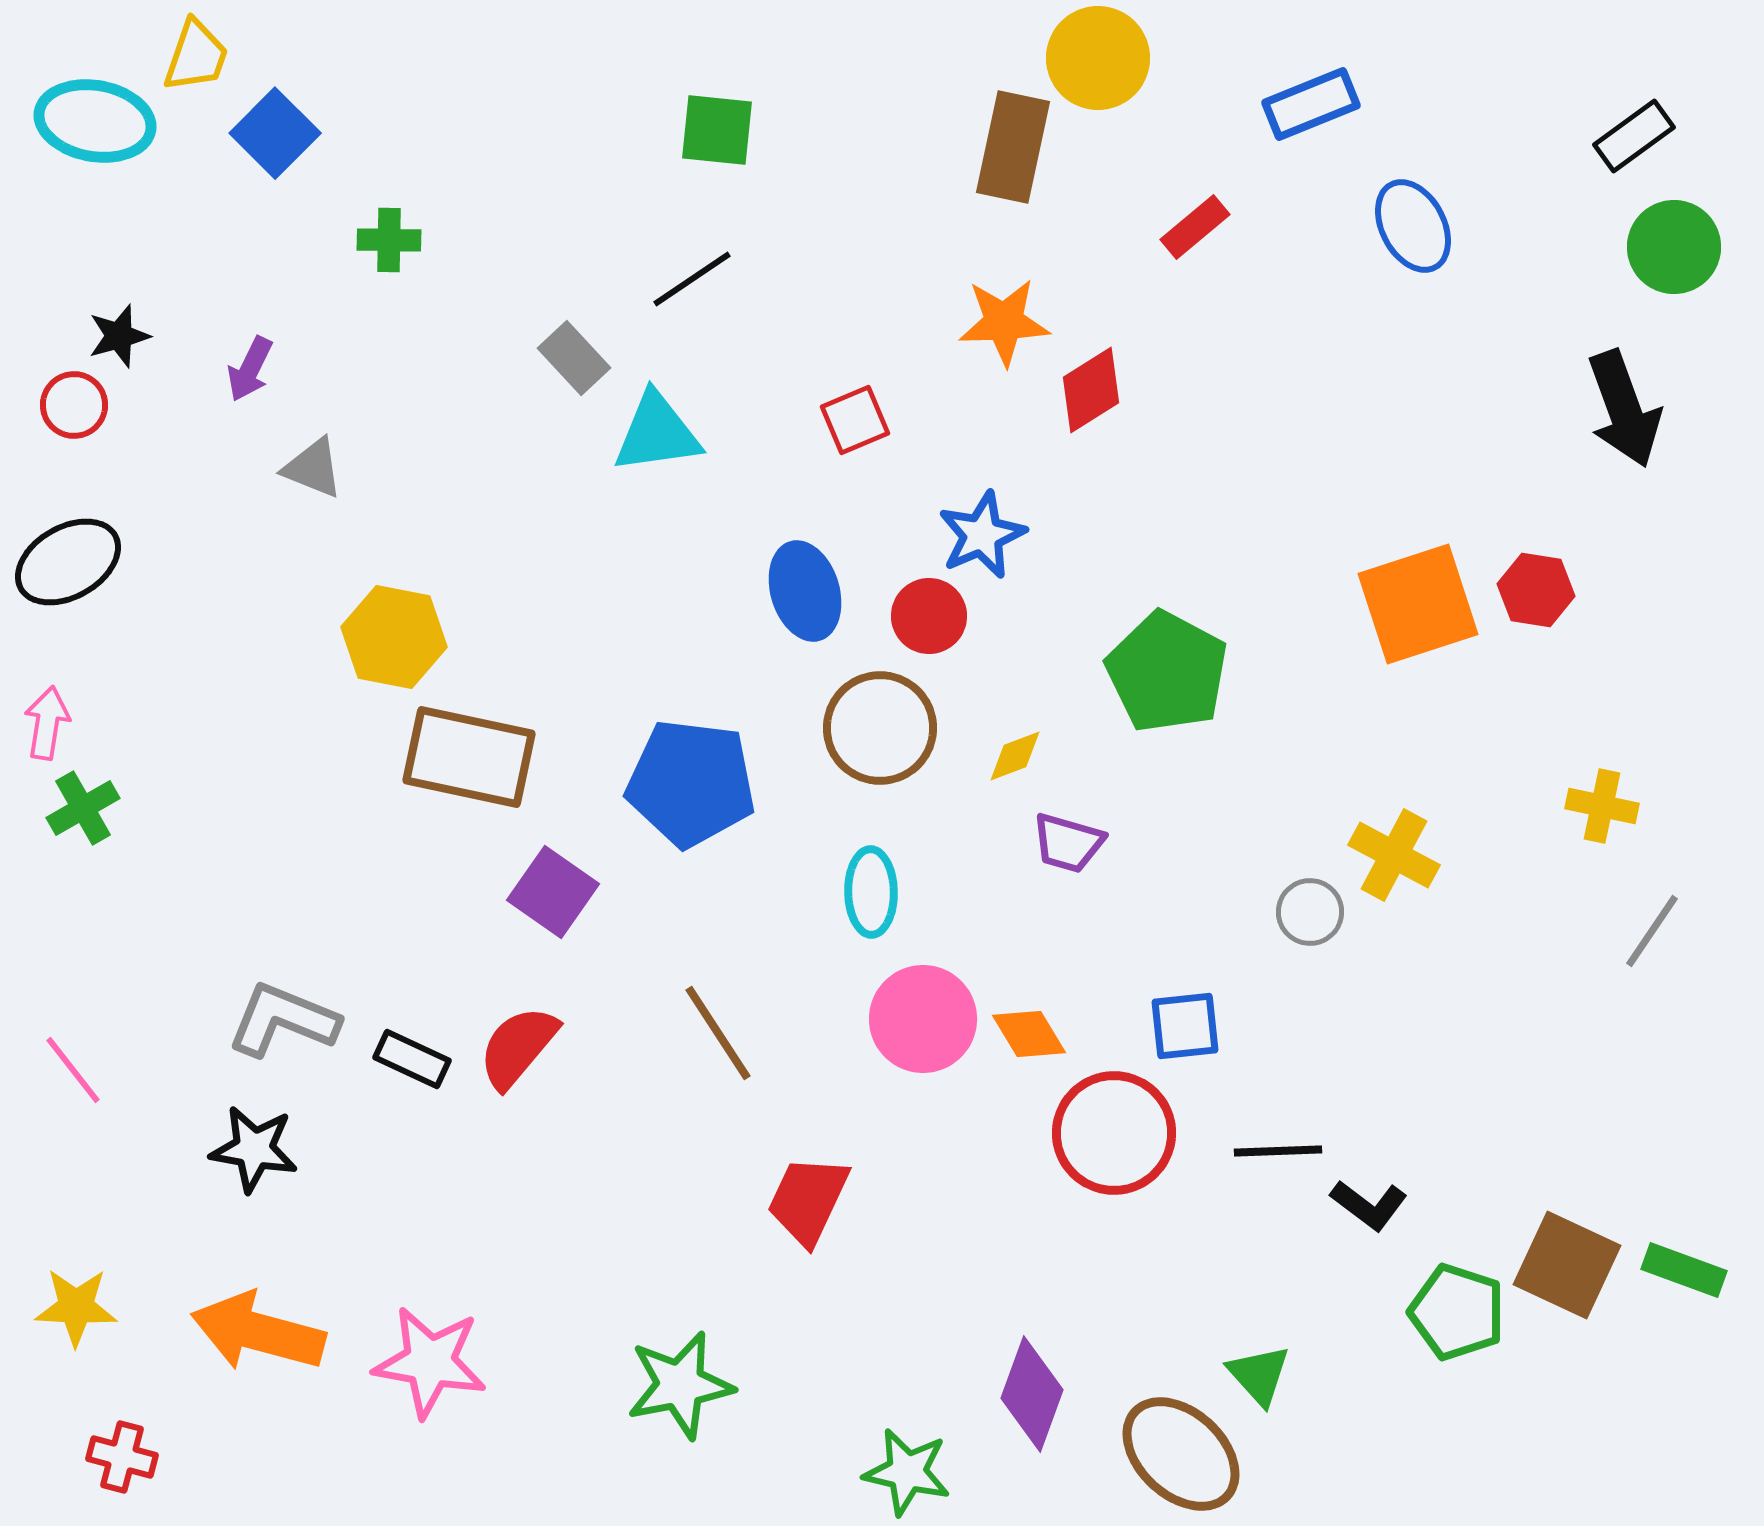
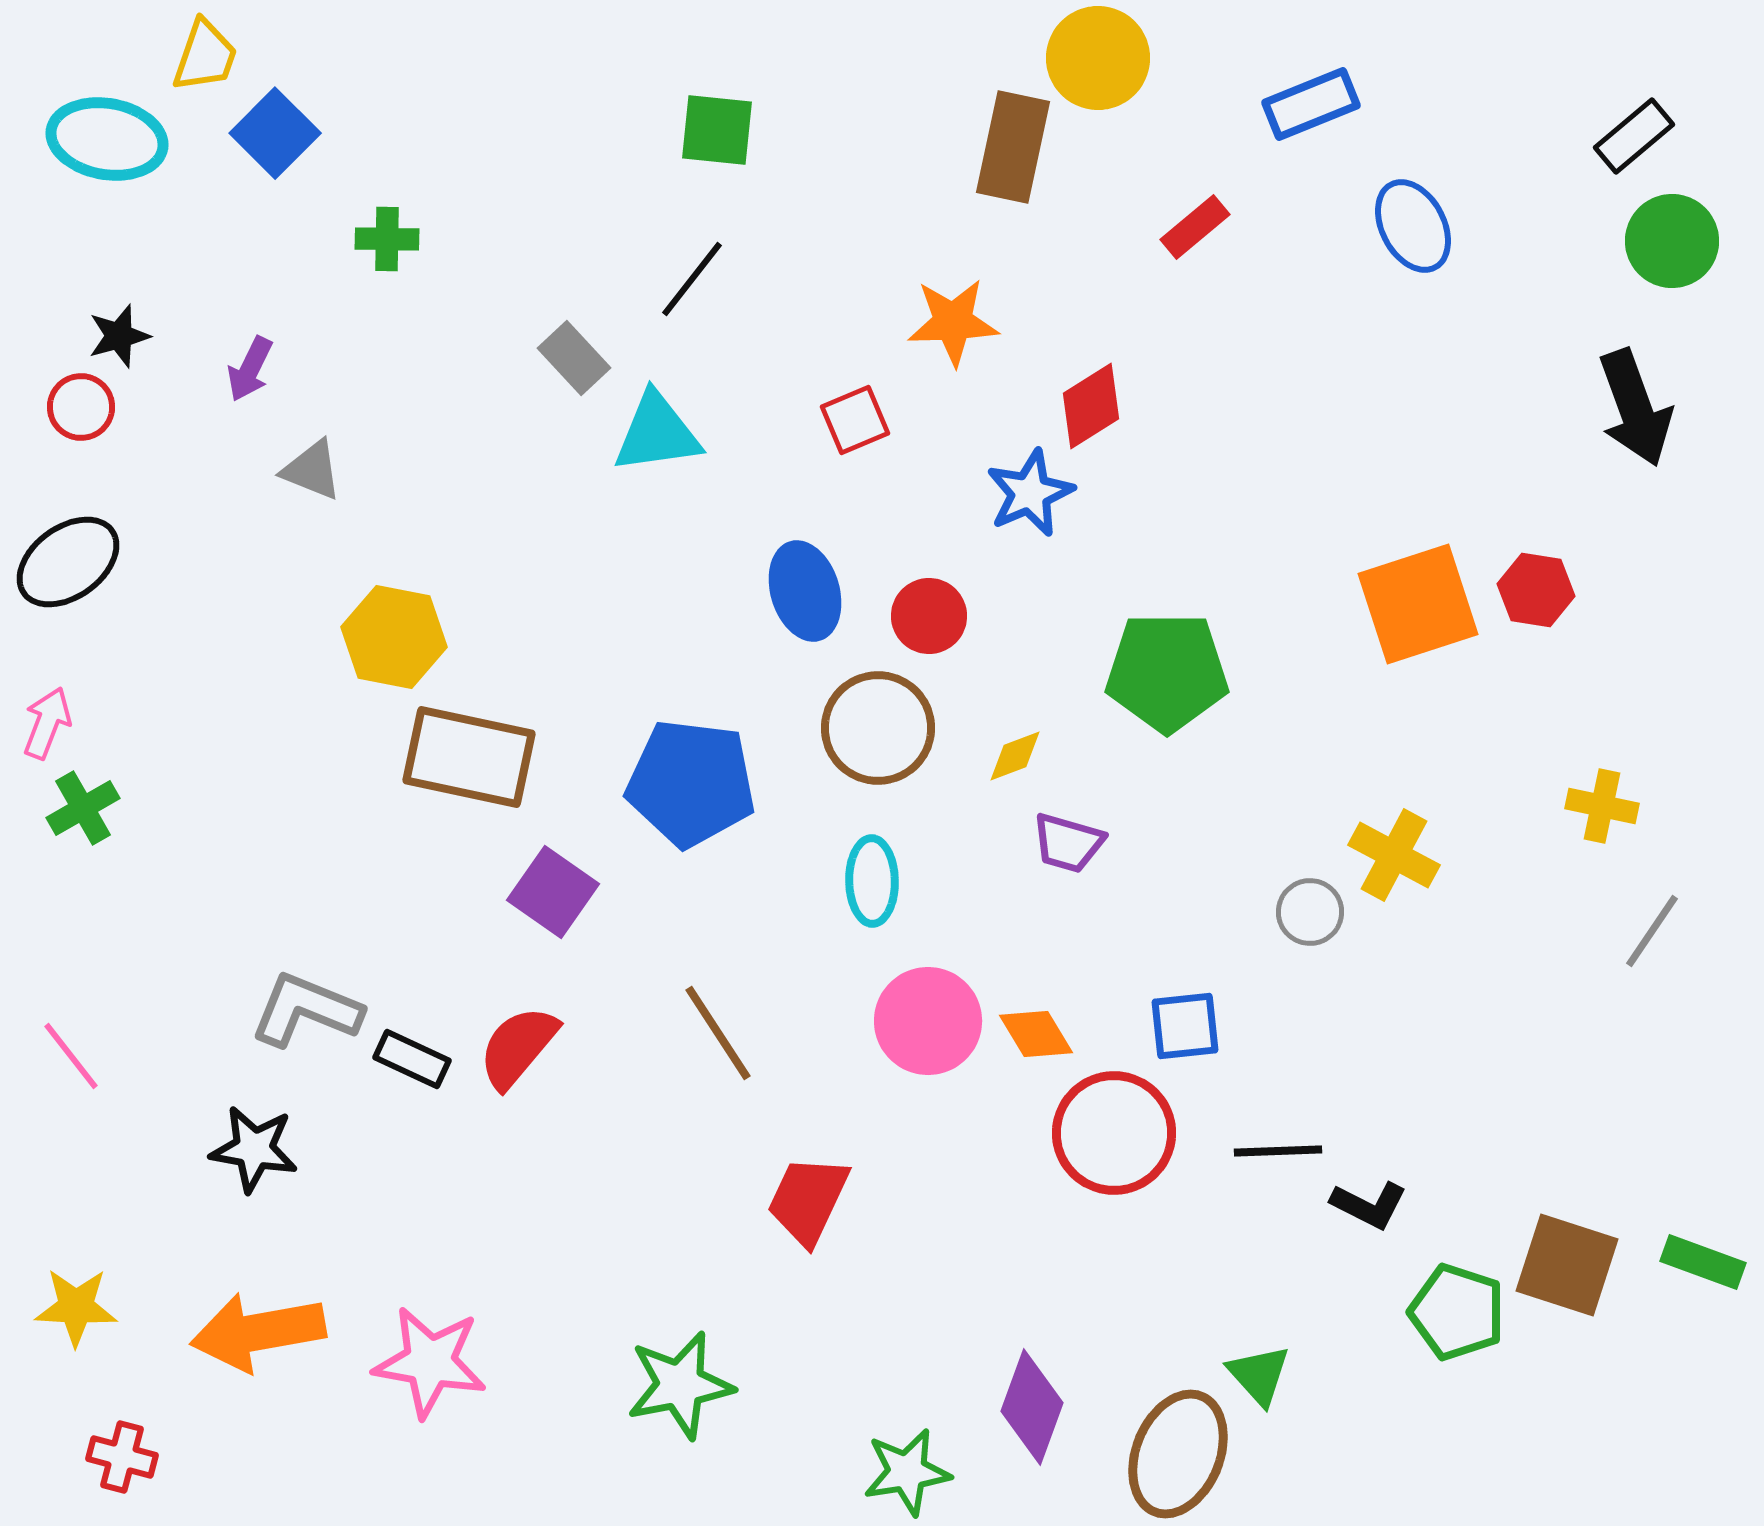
yellow trapezoid at (196, 56): moved 9 px right
cyan ellipse at (95, 121): moved 12 px right, 18 px down
black rectangle at (1634, 136): rotated 4 degrees counterclockwise
green cross at (389, 240): moved 2 px left, 1 px up
green circle at (1674, 247): moved 2 px left, 6 px up
black line at (692, 279): rotated 18 degrees counterclockwise
orange star at (1004, 322): moved 51 px left
red diamond at (1091, 390): moved 16 px down
red circle at (74, 405): moved 7 px right, 2 px down
black arrow at (1624, 409): moved 11 px right, 1 px up
gray triangle at (313, 468): moved 1 px left, 2 px down
blue star at (982, 535): moved 48 px right, 42 px up
black ellipse at (68, 562): rotated 6 degrees counterclockwise
green pentagon at (1167, 672): rotated 28 degrees counterclockwise
pink arrow at (47, 723): rotated 12 degrees clockwise
brown circle at (880, 728): moved 2 px left
cyan ellipse at (871, 892): moved 1 px right, 11 px up
pink circle at (923, 1019): moved 5 px right, 2 px down
gray L-shape at (283, 1020): moved 23 px right, 10 px up
orange diamond at (1029, 1034): moved 7 px right
pink line at (73, 1070): moved 2 px left, 14 px up
black L-shape at (1369, 1205): rotated 10 degrees counterclockwise
brown square at (1567, 1265): rotated 7 degrees counterclockwise
green rectangle at (1684, 1270): moved 19 px right, 8 px up
orange arrow at (258, 1332): rotated 25 degrees counterclockwise
purple diamond at (1032, 1394): moved 13 px down
brown ellipse at (1181, 1454): moved 3 px left; rotated 69 degrees clockwise
green star at (907, 1472): rotated 22 degrees counterclockwise
